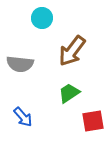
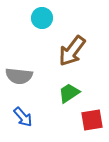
gray semicircle: moved 1 px left, 12 px down
red square: moved 1 px left, 1 px up
